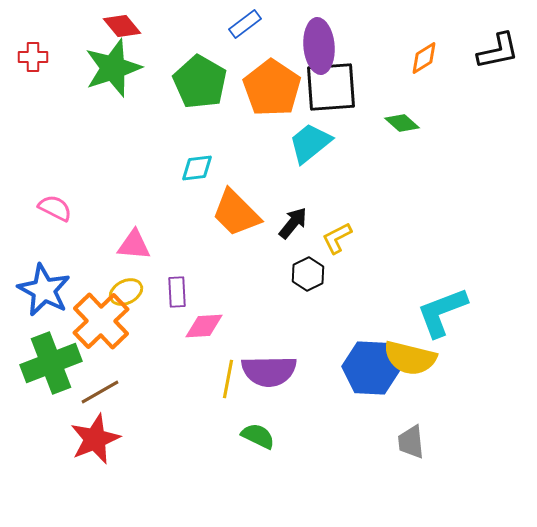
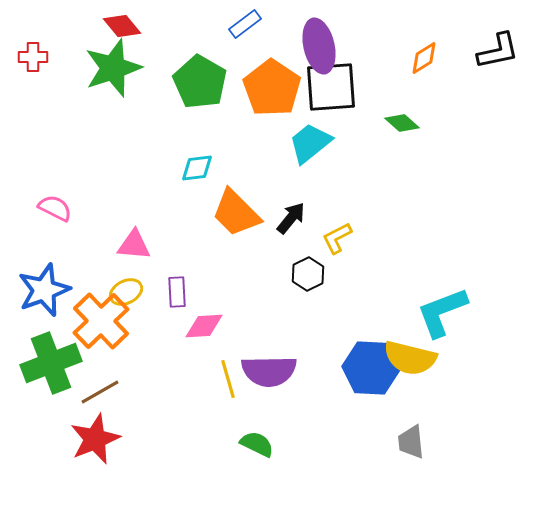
purple ellipse: rotated 8 degrees counterclockwise
black arrow: moved 2 px left, 5 px up
blue star: rotated 24 degrees clockwise
yellow line: rotated 27 degrees counterclockwise
green semicircle: moved 1 px left, 8 px down
